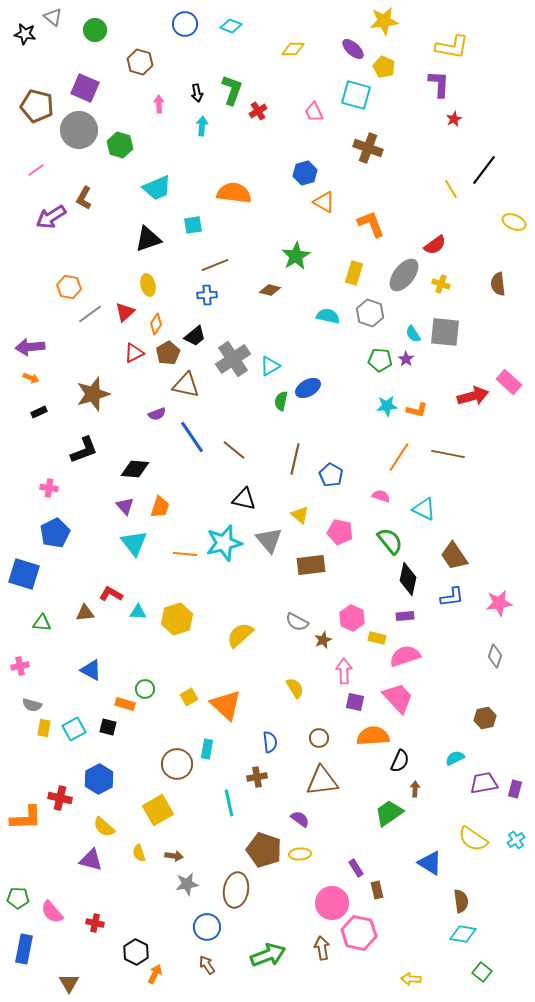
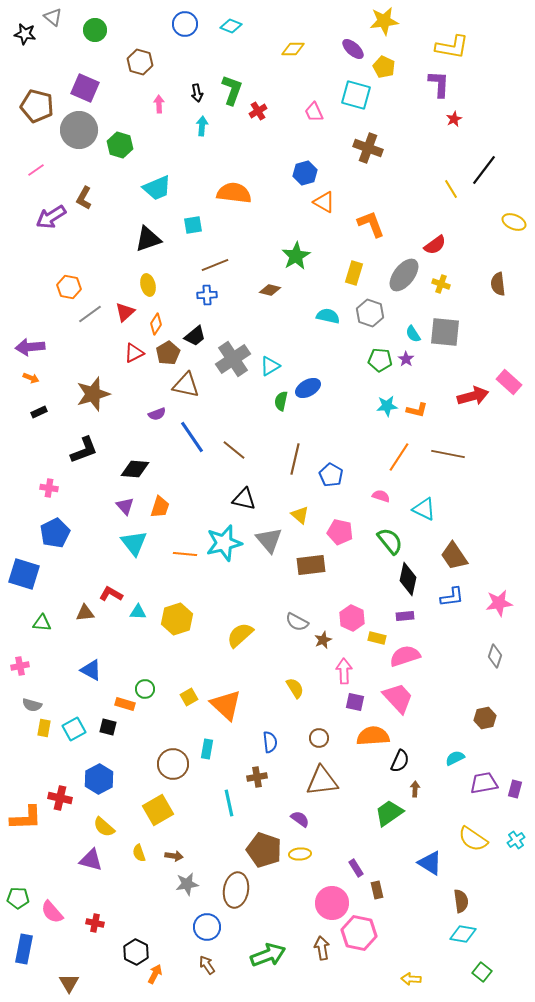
brown circle at (177, 764): moved 4 px left
